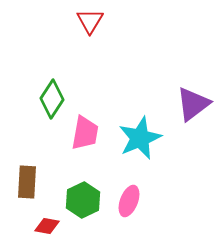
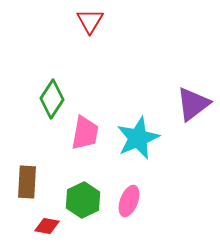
cyan star: moved 2 px left
